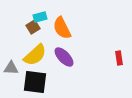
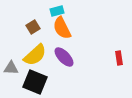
cyan rectangle: moved 17 px right, 6 px up
black square: rotated 15 degrees clockwise
